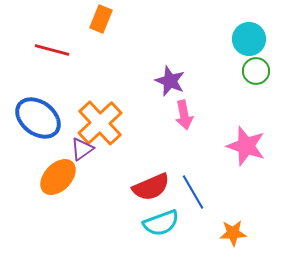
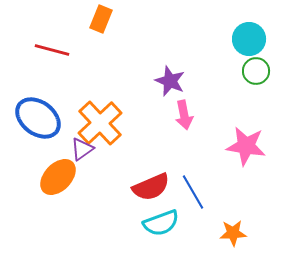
pink star: rotated 9 degrees counterclockwise
